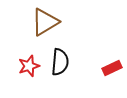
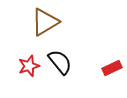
black semicircle: rotated 44 degrees counterclockwise
